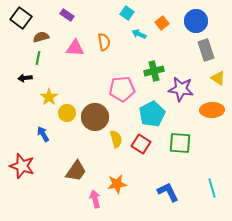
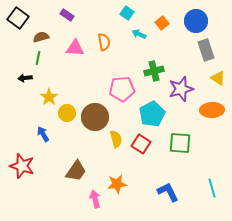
black square: moved 3 px left
purple star: rotated 25 degrees counterclockwise
